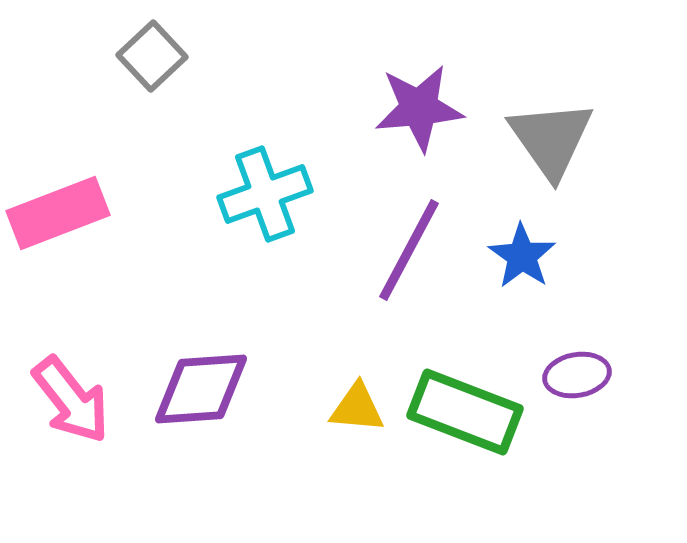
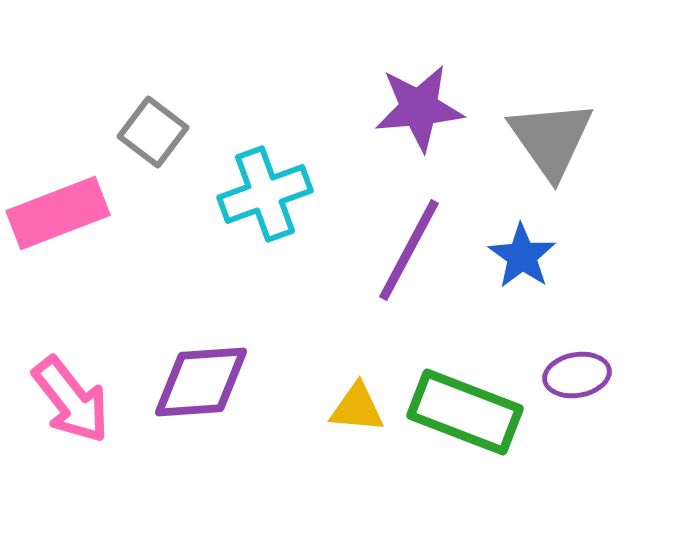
gray square: moved 1 px right, 76 px down; rotated 10 degrees counterclockwise
purple diamond: moved 7 px up
